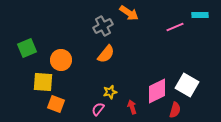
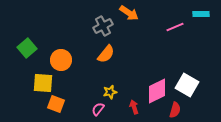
cyan rectangle: moved 1 px right, 1 px up
green square: rotated 18 degrees counterclockwise
yellow square: moved 1 px down
red arrow: moved 2 px right
